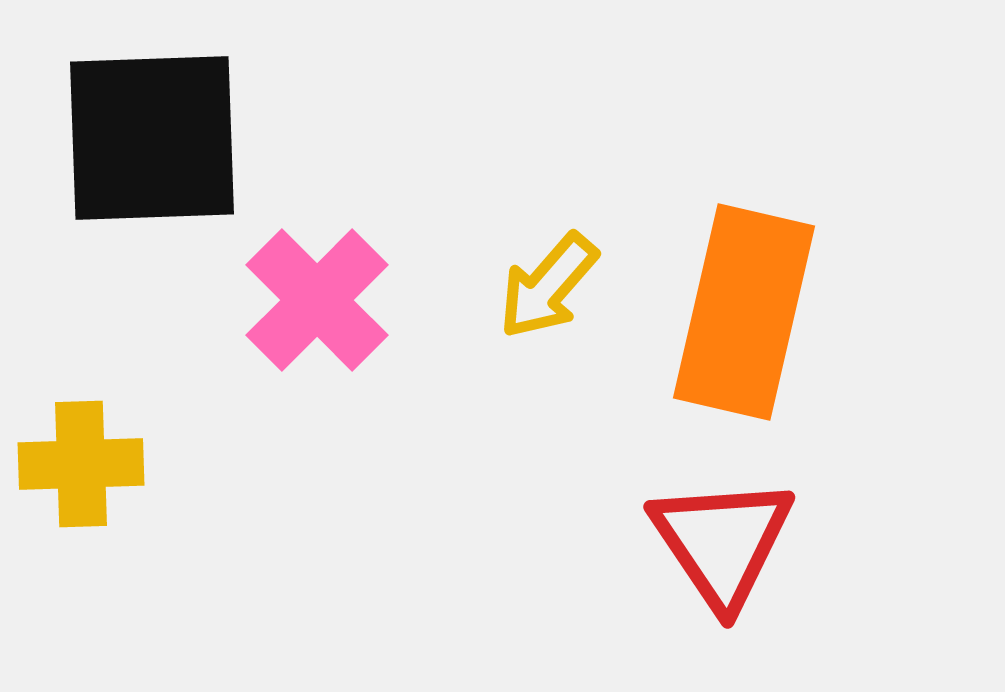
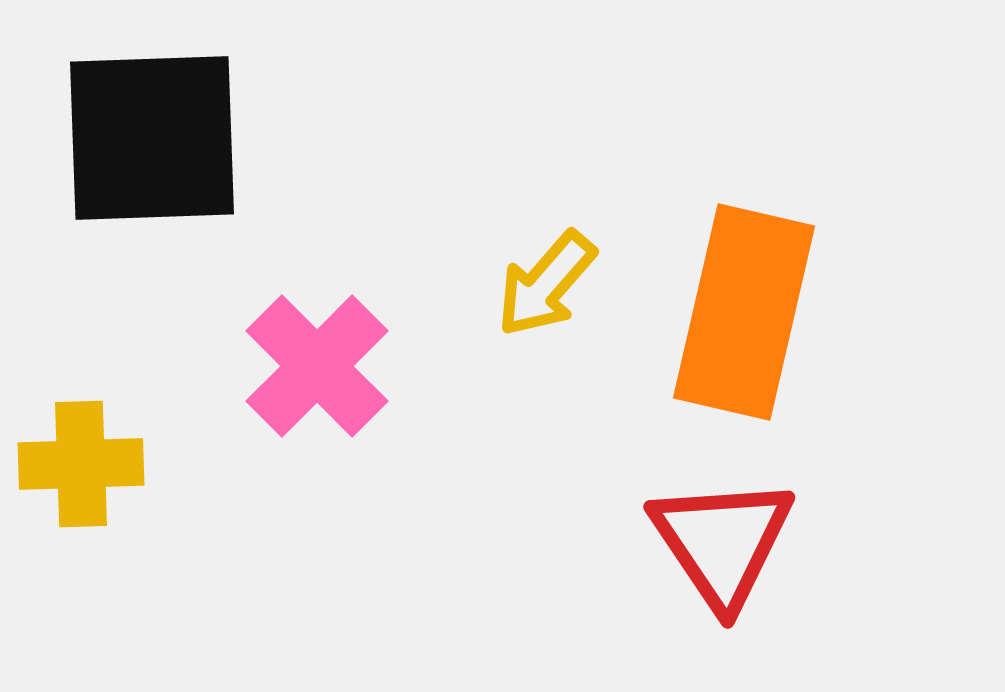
yellow arrow: moved 2 px left, 2 px up
pink cross: moved 66 px down
